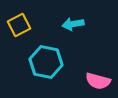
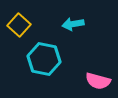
yellow square: rotated 20 degrees counterclockwise
cyan hexagon: moved 2 px left, 3 px up
